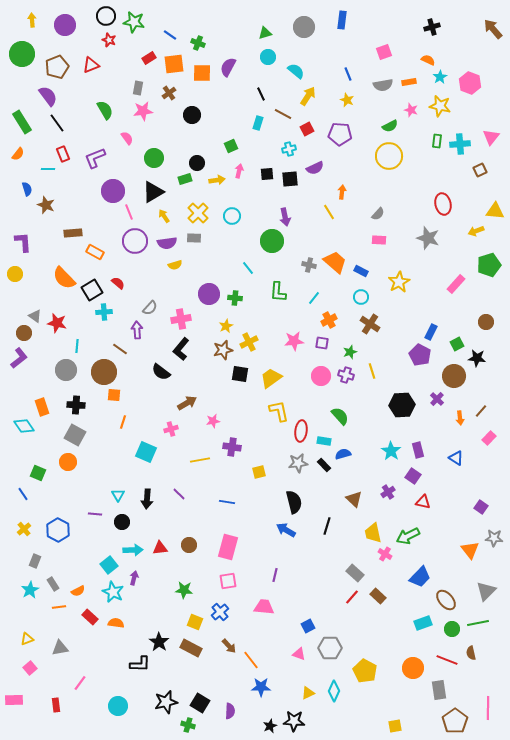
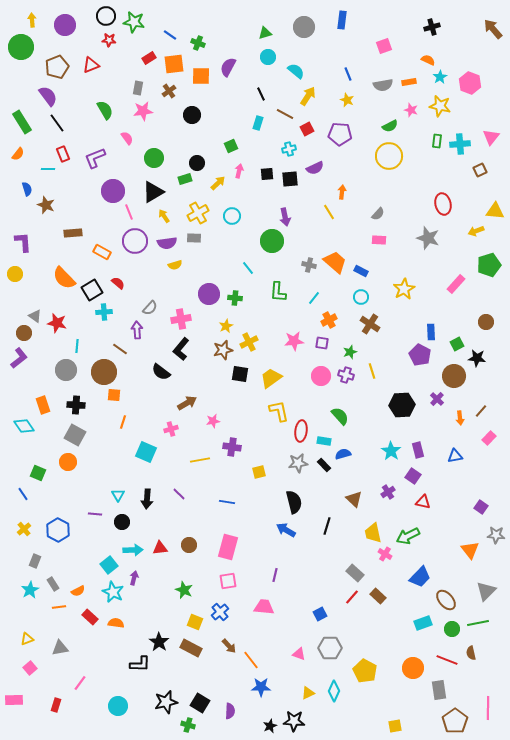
red star at (109, 40): rotated 16 degrees counterclockwise
pink square at (384, 52): moved 6 px up
green circle at (22, 54): moved 1 px left, 7 px up
orange square at (202, 73): moved 1 px left, 3 px down
brown cross at (169, 93): moved 2 px up
brown line at (283, 114): moved 2 px right
yellow arrow at (217, 180): moved 1 px right, 3 px down; rotated 35 degrees counterclockwise
yellow cross at (198, 213): rotated 15 degrees clockwise
orange rectangle at (95, 252): moved 7 px right
yellow star at (399, 282): moved 5 px right, 7 px down
blue rectangle at (431, 332): rotated 28 degrees counterclockwise
orange rectangle at (42, 407): moved 1 px right, 2 px up
blue triangle at (456, 458): moved 1 px left, 2 px up; rotated 42 degrees counterclockwise
gray star at (494, 538): moved 2 px right, 3 px up
green star at (184, 590): rotated 18 degrees clockwise
blue square at (308, 626): moved 12 px right, 12 px up
red rectangle at (56, 705): rotated 24 degrees clockwise
